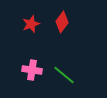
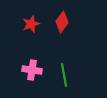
green line: rotated 40 degrees clockwise
